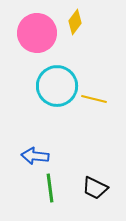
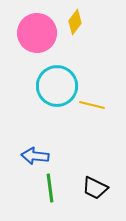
yellow line: moved 2 px left, 6 px down
